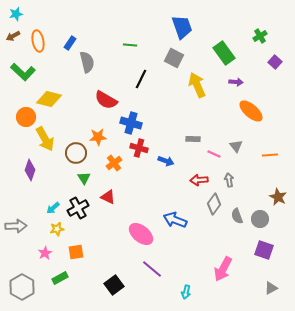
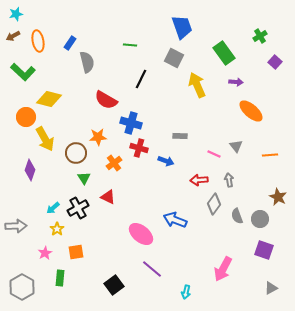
gray rectangle at (193, 139): moved 13 px left, 3 px up
yellow star at (57, 229): rotated 24 degrees counterclockwise
green rectangle at (60, 278): rotated 56 degrees counterclockwise
